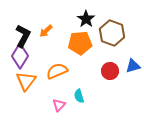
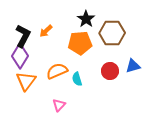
brown hexagon: rotated 20 degrees counterclockwise
cyan semicircle: moved 2 px left, 17 px up
